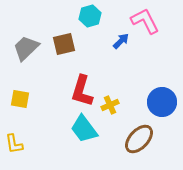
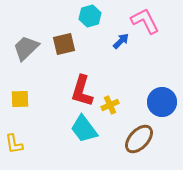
yellow square: rotated 12 degrees counterclockwise
